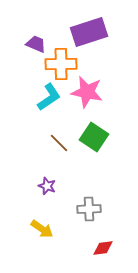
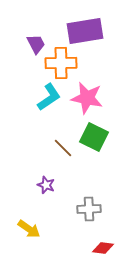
purple rectangle: moved 4 px left, 1 px up; rotated 9 degrees clockwise
purple trapezoid: rotated 40 degrees clockwise
orange cross: moved 1 px up
pink star: moved 6 px down
green square: rotated 8 degrees counterclockwise
brown line: moved 4 px right, 5 px down
purple star: moved 1 px left, 1 px up
yellow arrow: moved 13 px left
red diamond: rotated 15 degrees clockwise
